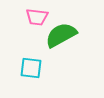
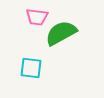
green semicircle: moved 2 px up
